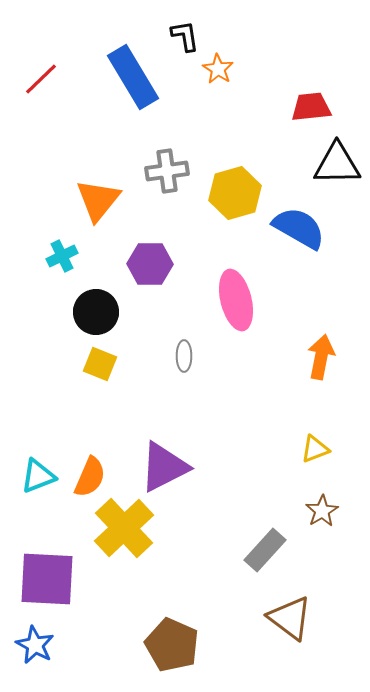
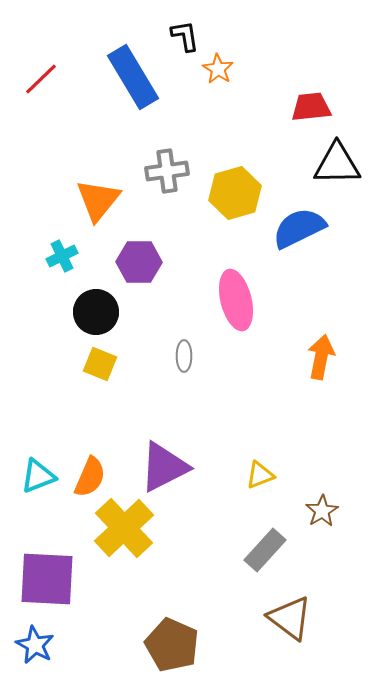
blue semicircle: rotated 56 degrees counterclockwise
purple hexagon: moved 11 px left, 2 px up
yellow triangle: moved 55 px left, 26 px down
